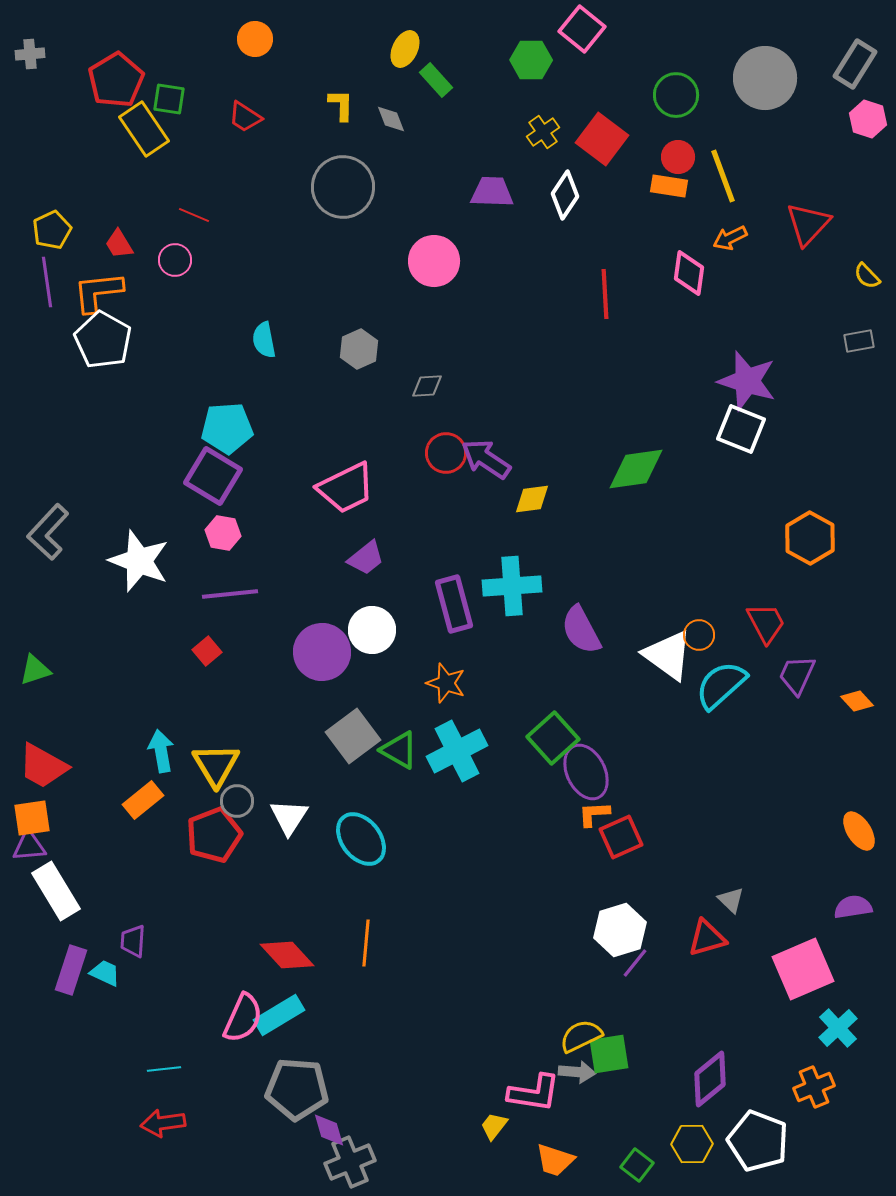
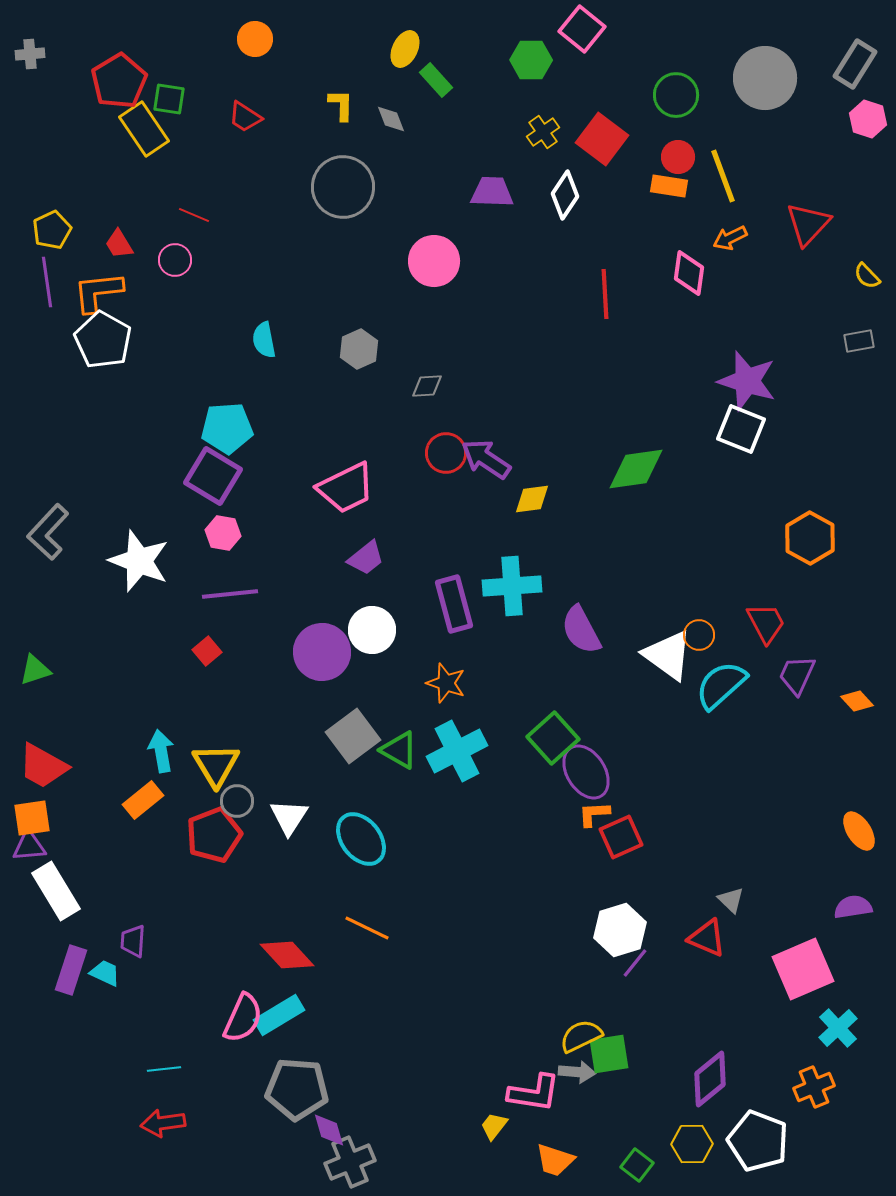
red pentagon at (116, 80): moved 3 px right, 1 px down
purple ellipse at (586, 772): rotated 6 degrees counterclockwise
red triangle at (707, 938): rotated 39 degrees clockwise
orange line at (366, 943): moved 1 px right, 15 px up; rotated 69 degrees counterclockwise
